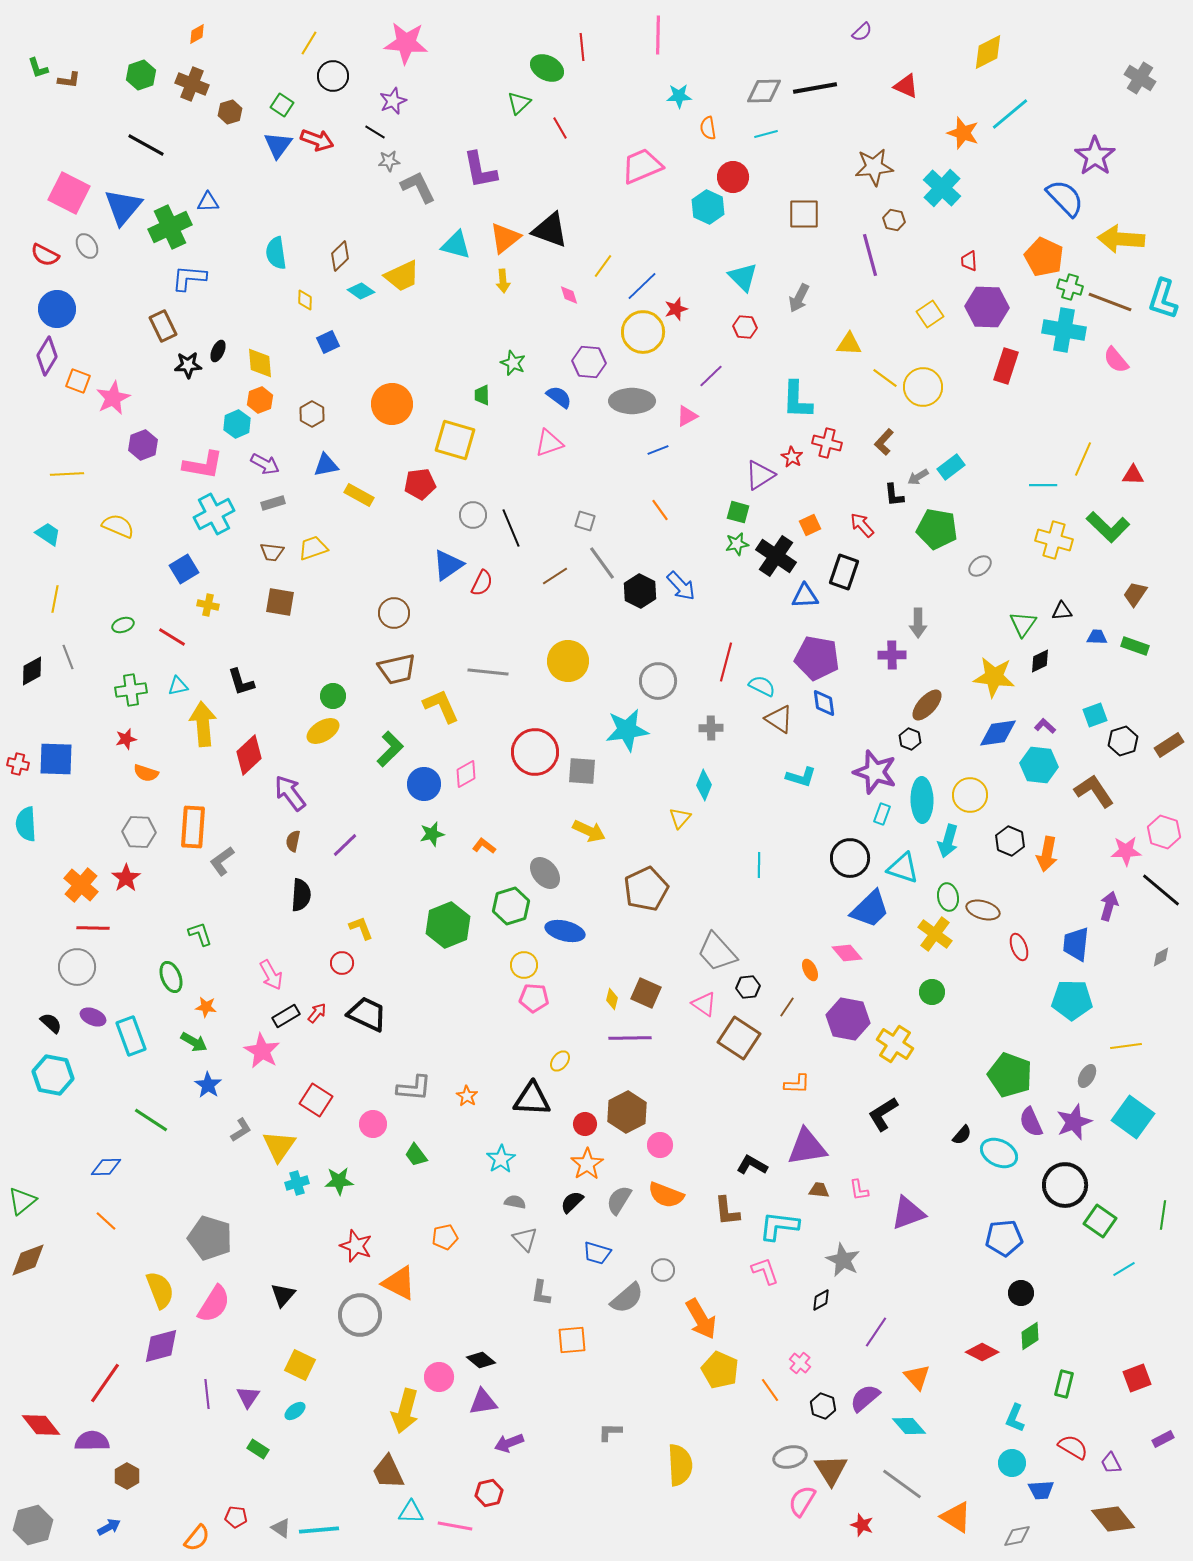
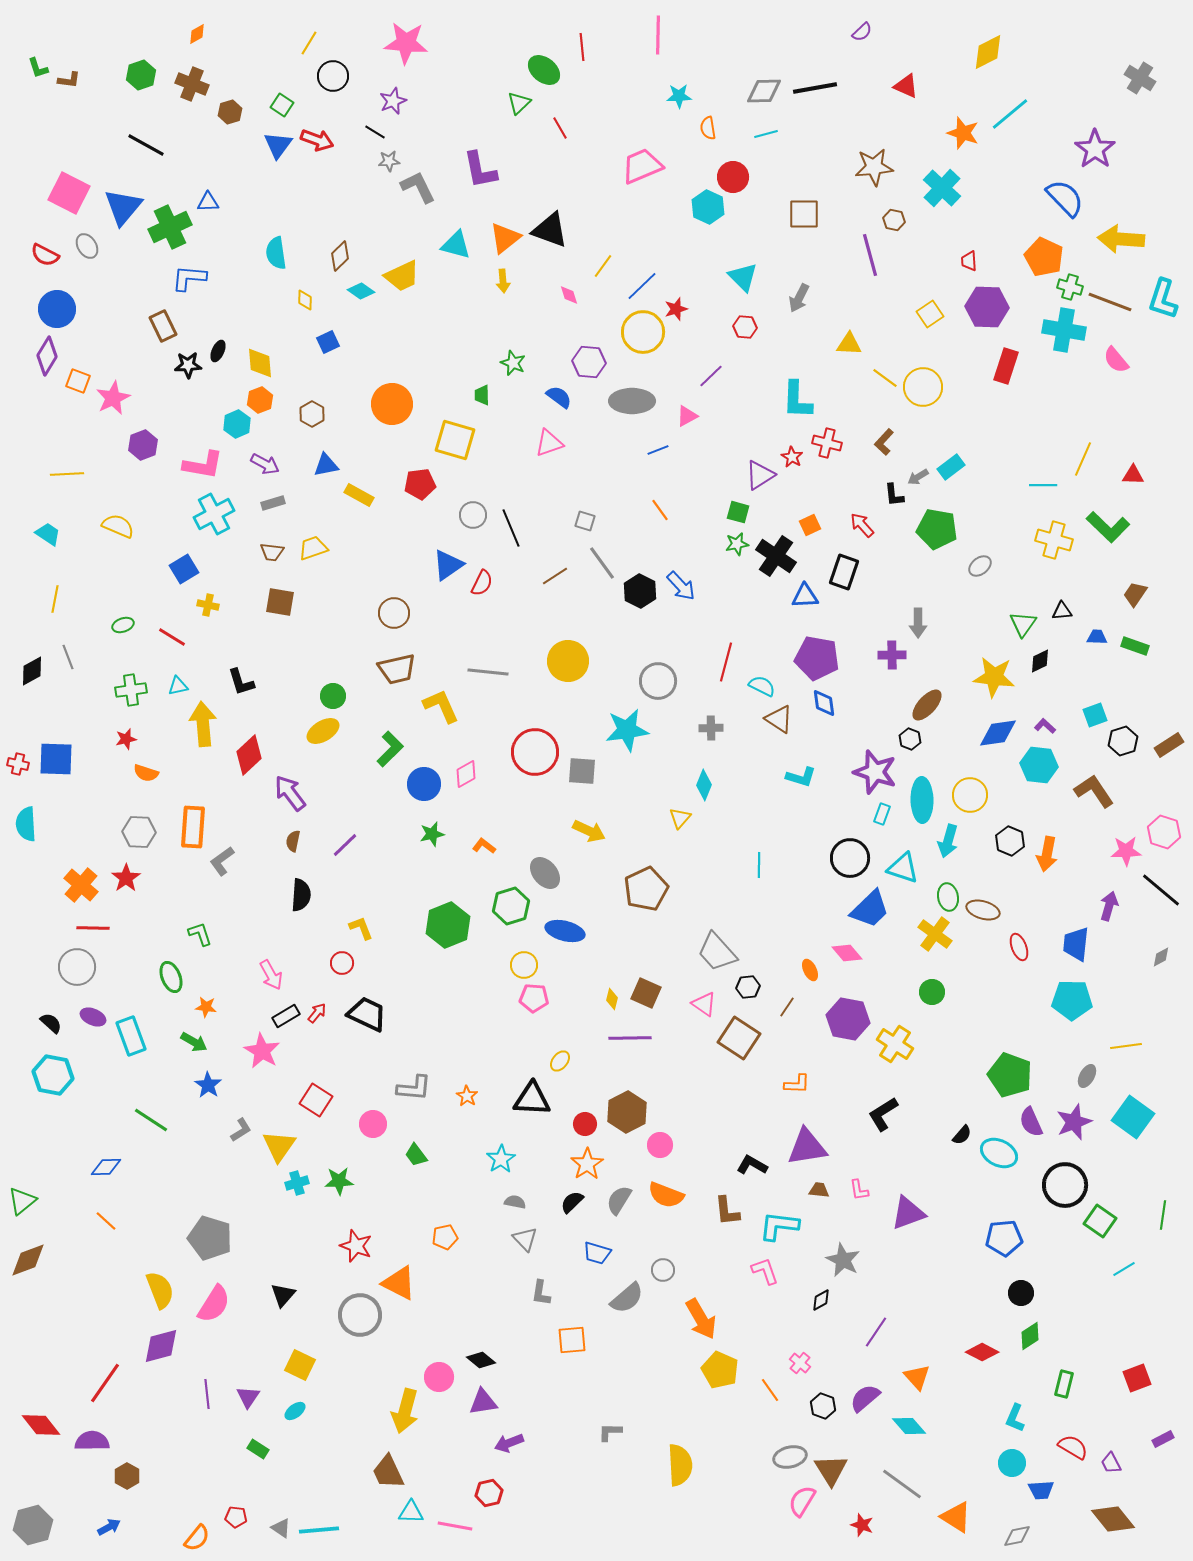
green ellipse at (547, 68): moved 3 px left, 2 px down; rotated 12 degrees clockwise
purple star at (1095, 156): moved 7 px up
